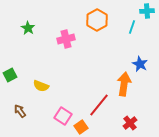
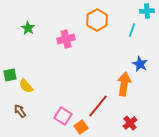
cyan line: moved 3 px down
green square: rotated 16 degrees clockwise
yellow semicircle: moved 15 px left; rotated 28 degrees clockwise
red line: moved 1 px left, 1 px down
